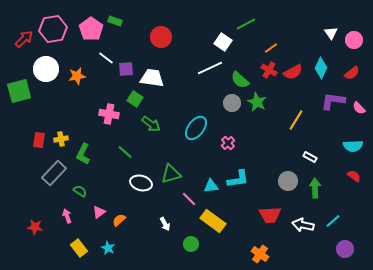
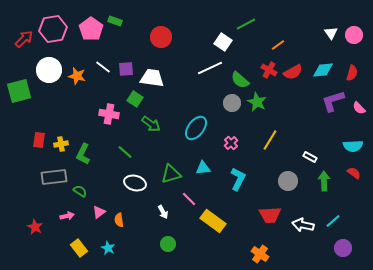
pink circle at (354, 40): moved 5 px up
orange line at (271, 48): moved 7 px right, 3 px up
white line at (106, 58): moved 3 px left, 9 px down
cyan diamond at (321, 68): moved 2 px right, 2 px down; rotated 60 degrees clockwise
white circle at (46, 69): moved 3 px right, 1 px down
red semicircle at (352, 73): rotated 35 degrees counterclockwise
orange star at (77, 76): rotated 24 degrees clockwise
purple L-shape at (333, 101): rotated 25 degrees counterclockwise
yellow line at (296, 120): moved 26 px left, 20 px down
yellow cross at (61, 139): moved 5 px down
pink cross at (228, 143): moved 3 px right
gray rectangle at (54, 173): moved 4 px down; rotated 40 degrees clockwise
red semicircle at (354, 176): moved 3 px up
cyan L-shape at (238, 179): rotated 55 degrees counterclockwise
white ellipse at (141, 183): moved 6 px left
cyan triangle at (211, 186): moved 8 px left, 18 px up
green arrow at (315, 188): moved 9 px right, 7 px up
pink arrow at (67, 216): rotated 96 degrees clockwise
orange semicircle at (119, 220): rotated 56 degrees counterclockwise
white arrow at (165, 224): moved 2 px left, 12 px up
red star at (35, 227): rotated 21 degrees clockwise
green circle at (191, 244): moved 23 px left
purple circle at (345, 249): moved 2 px left, 1 px up
